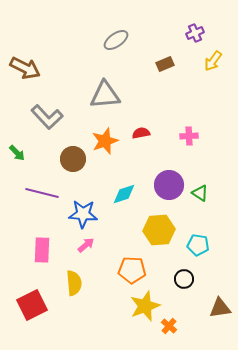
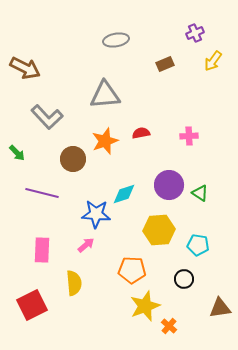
gray ellipse: rotated 25 degrees clockwise
blue star: moved 13 px right
